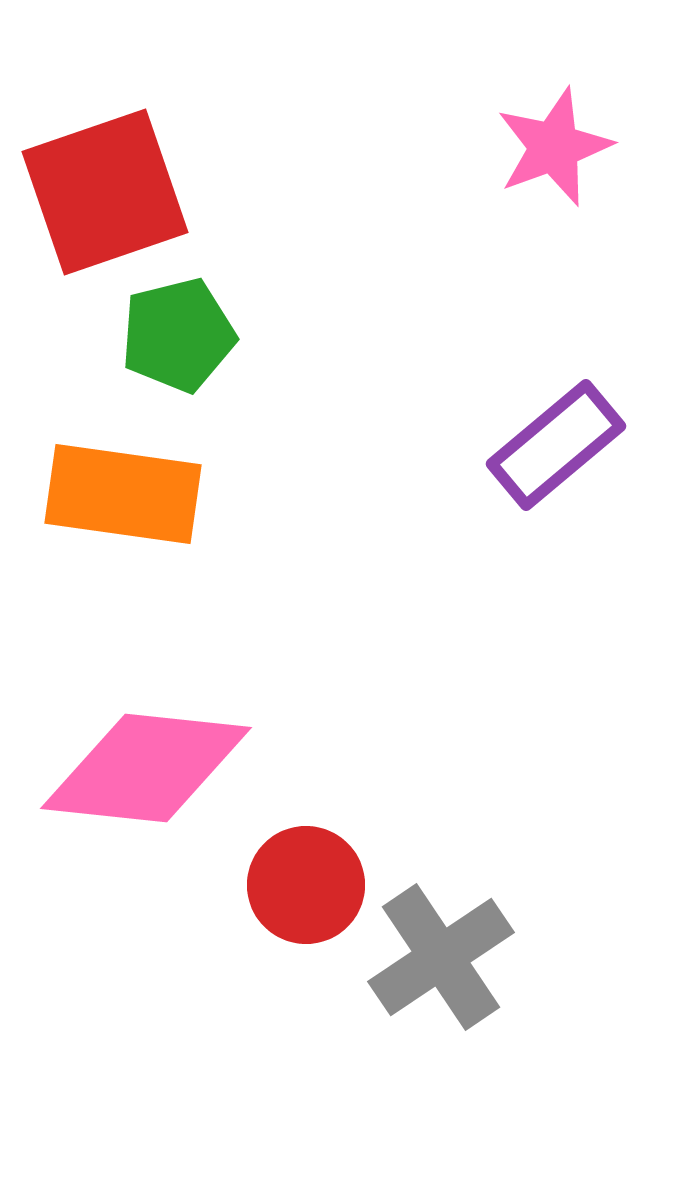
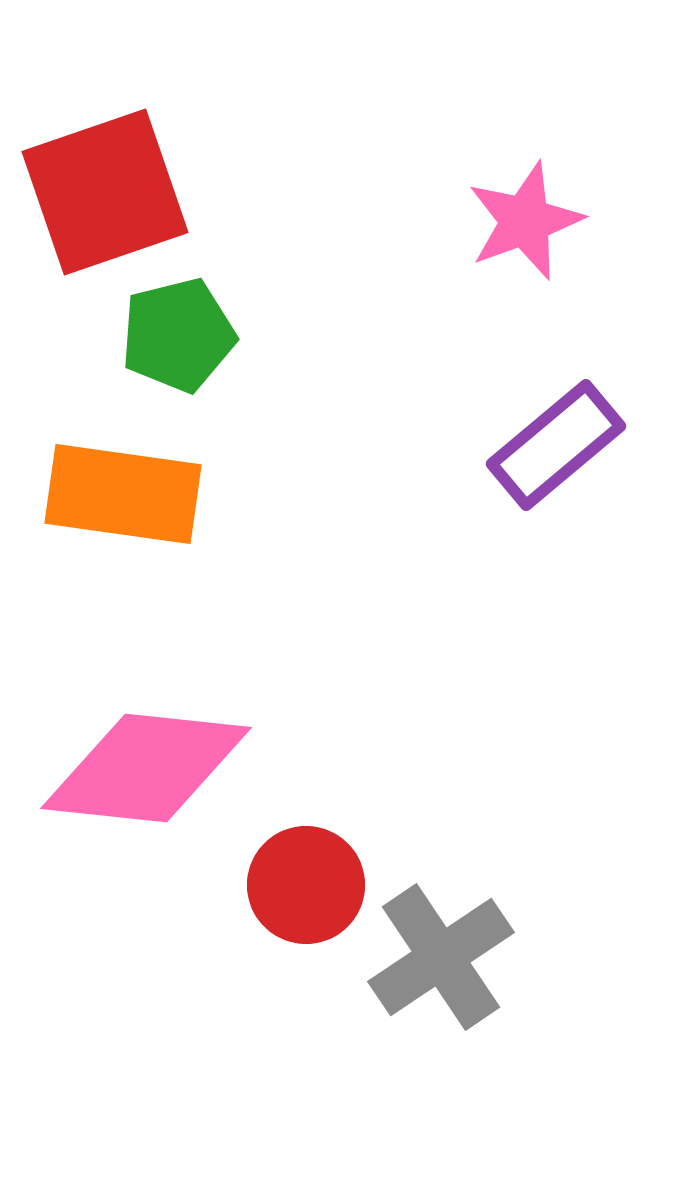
pink star: moved 29 px left, 74 px down
